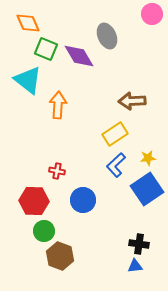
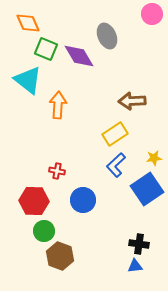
yellow star: moved 6 px right
